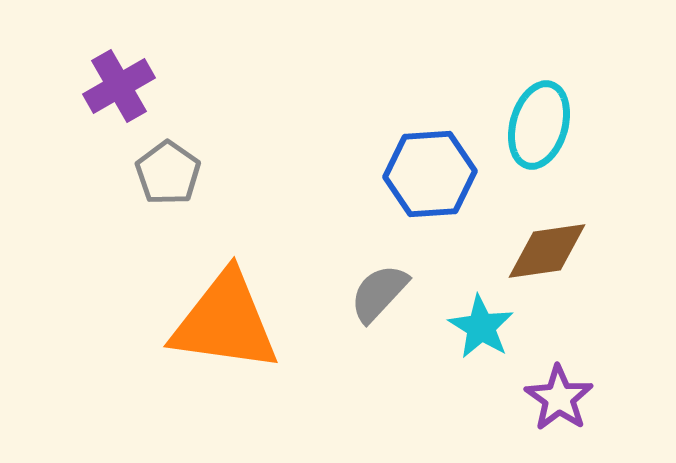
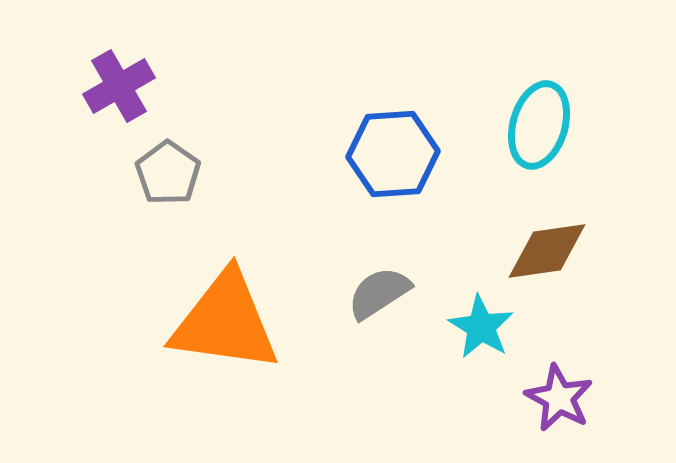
blue hexagon: moved 37 px left, 20 px up
gray semicircle: rotated 14 degrees clockwise
purple star: rotated 6 degrees counterclockwise
